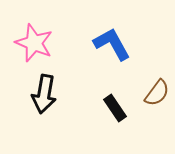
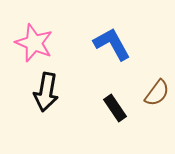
black arrow: moved 2 px right, 2 px up
